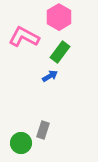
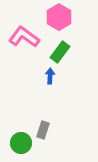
pink L-shape: rotated 8 degrees clockwise
blue arrow: rotated 56 degrees counterclockwise
